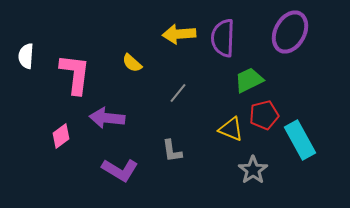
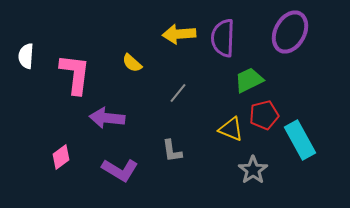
pink diamond: moved 21 px down
